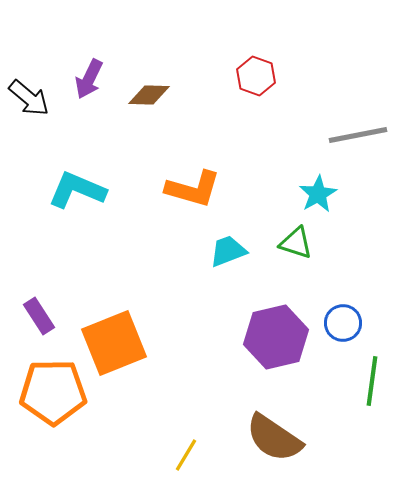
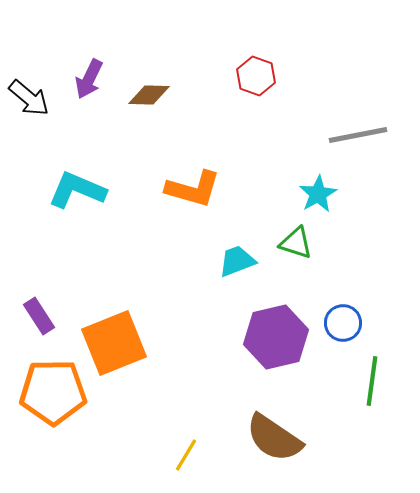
cyan trapezoid: moved 9 px right, 10 px down
